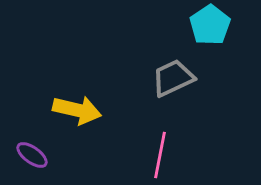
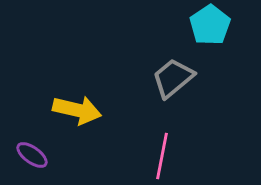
gray trapezoid: rotated 15 degrees counterclockwise
pink line: moved 2 px right, 1 px down
